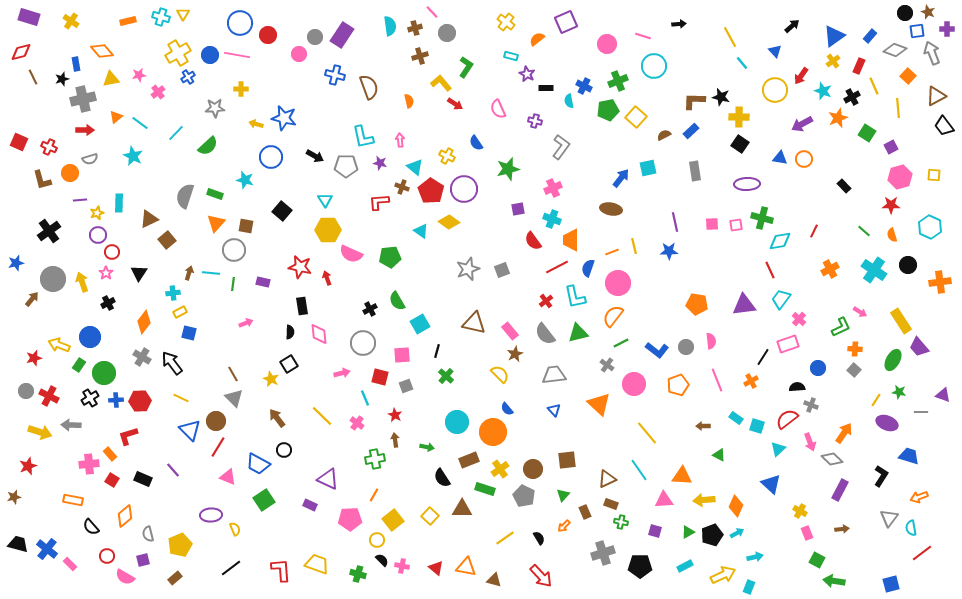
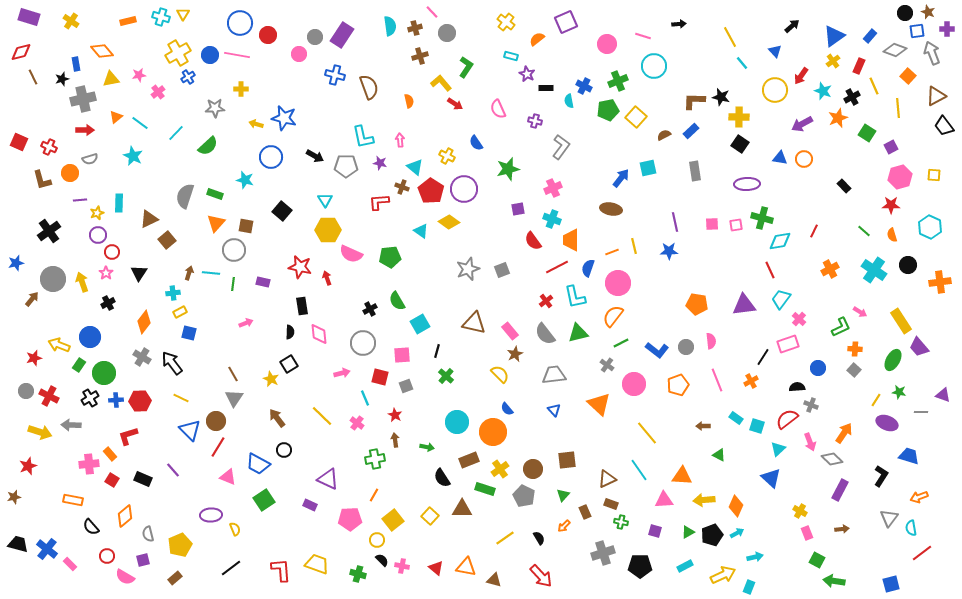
gray triangle at (234, 398): rotated 18 degrees clockwise
blue triangle at (771, 484): moved 6 px up
